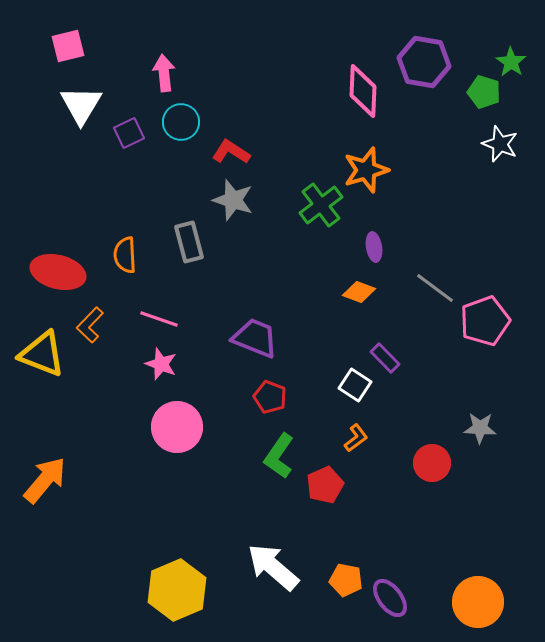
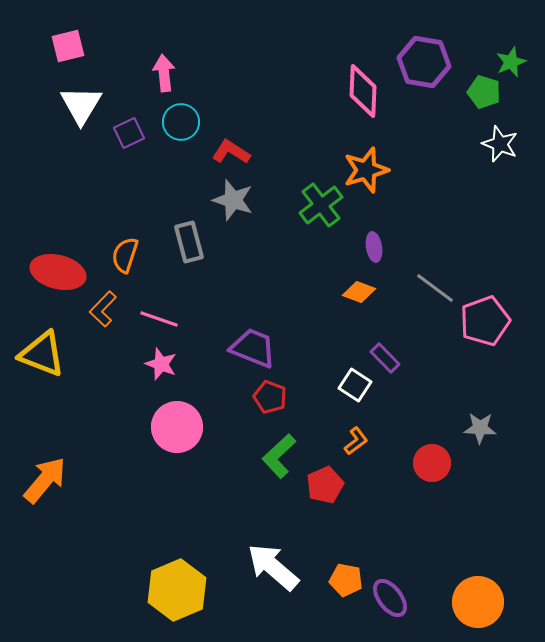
green star at (511, 62): rotated 16 degrees clockwise
orange semicircle at (125, 255): rotated 21 degrees clockwise
orange L-shape at (90, 325): moved 13 px right, 16 px up
purple trapezoid at (255, 338): moved 2 px left, 10 px down
orange L-shape at (356, 438): moved 3 px down
green L-shape at (279, 456): rotated 12 degrees clockwise
